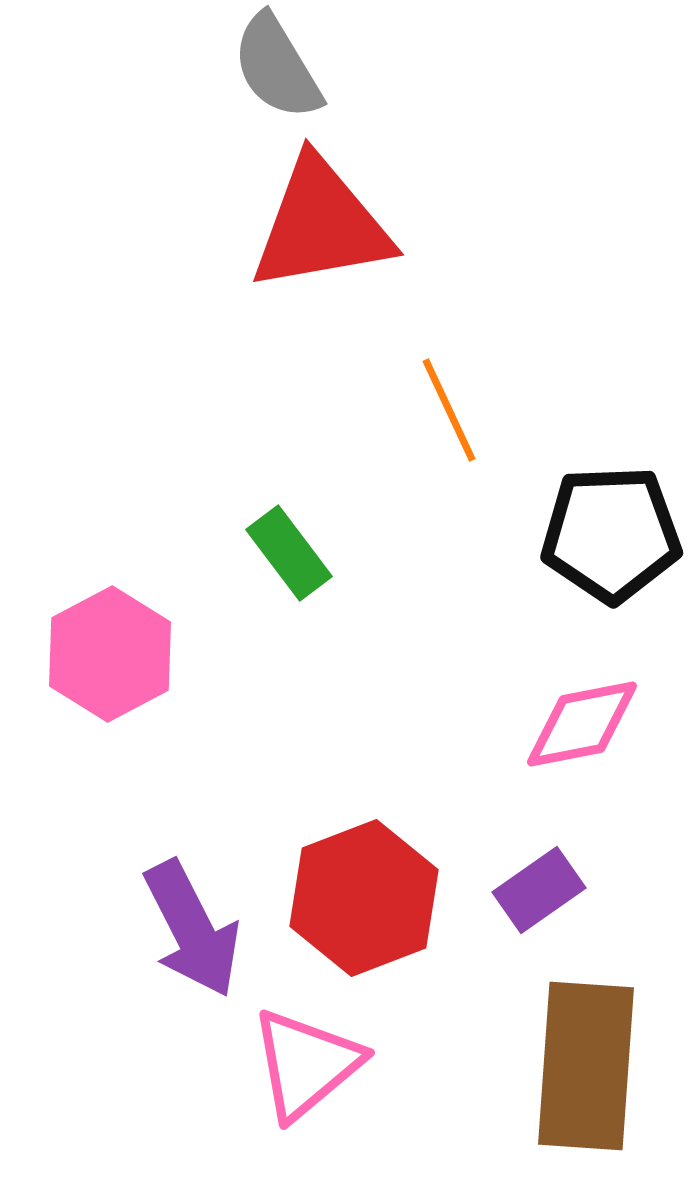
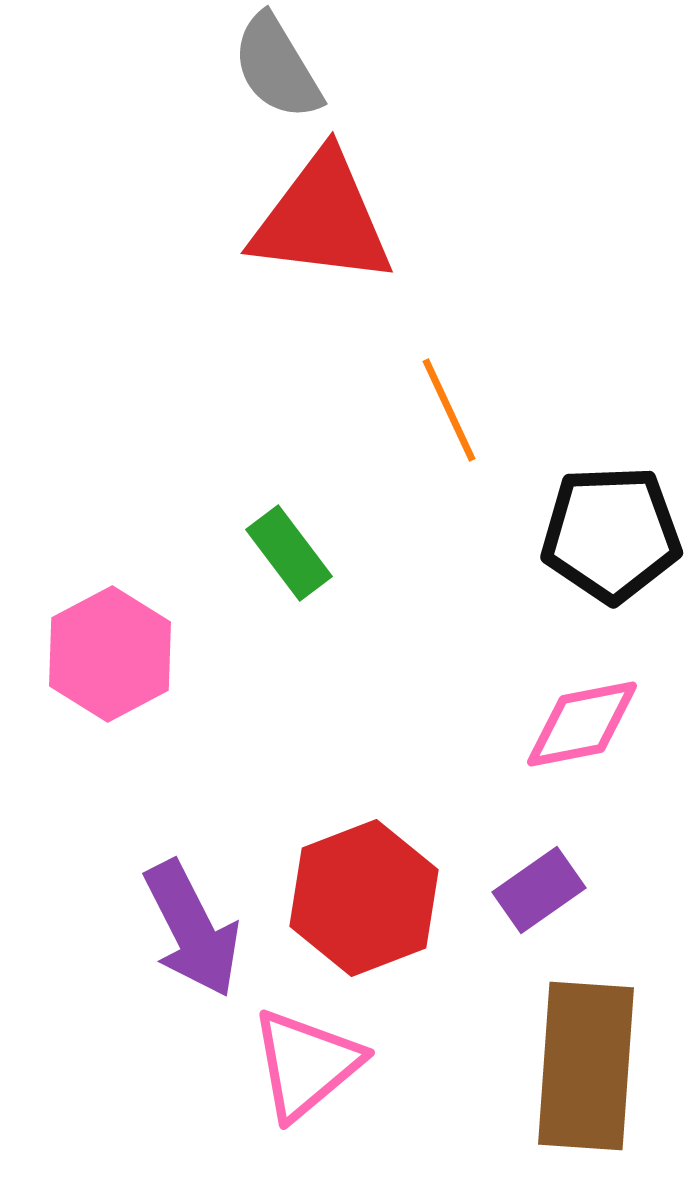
red triangle: moved 1 px right, 6 px up; rotated 17 degrees clockwise
